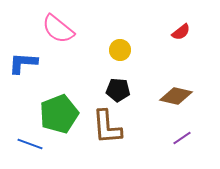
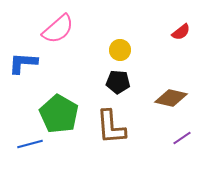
pink semicircle: rotated 80 degrees counterclockwise
black pentagon: moved 8 px up
brown diamond: moved 5 px left, 2 px down
green pentagon: rotated 21 degrees counterclockwise
brown L-shape: moved 4 px right
blue line: rotated 35 degrees counterclockwise
